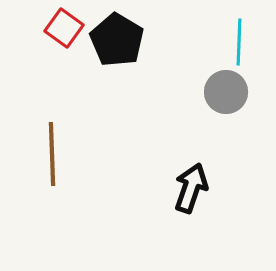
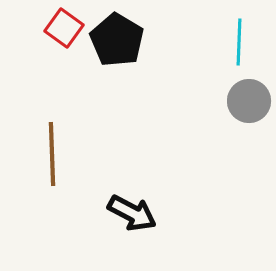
gray circle: moved 23 px right, 9 px down
black arrow: moved 59 px left, 25 px down; rotated 99 degrees clockwise
